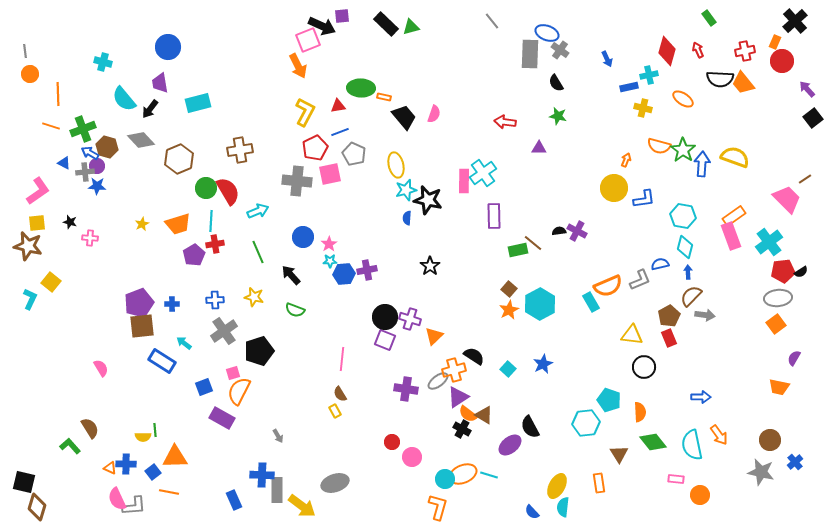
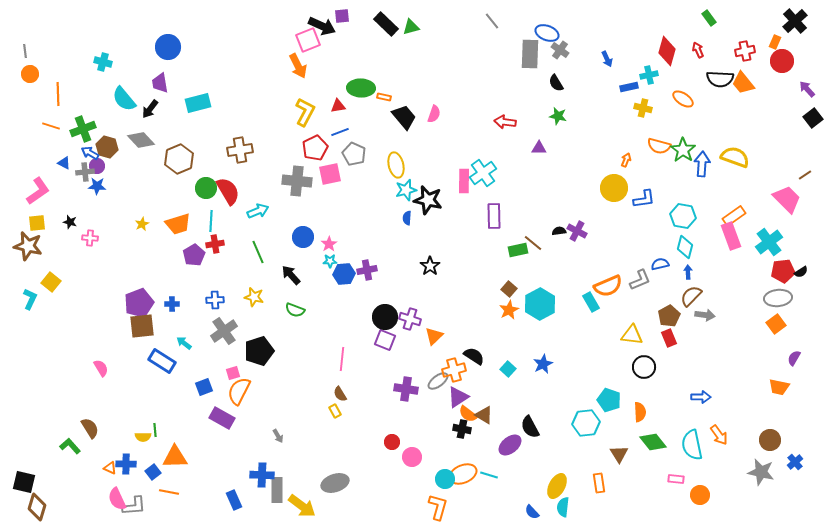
brown line at (805, 179): moved 4 px up
black cross at (462, 429): rotated 18 degrees counterclockwise
